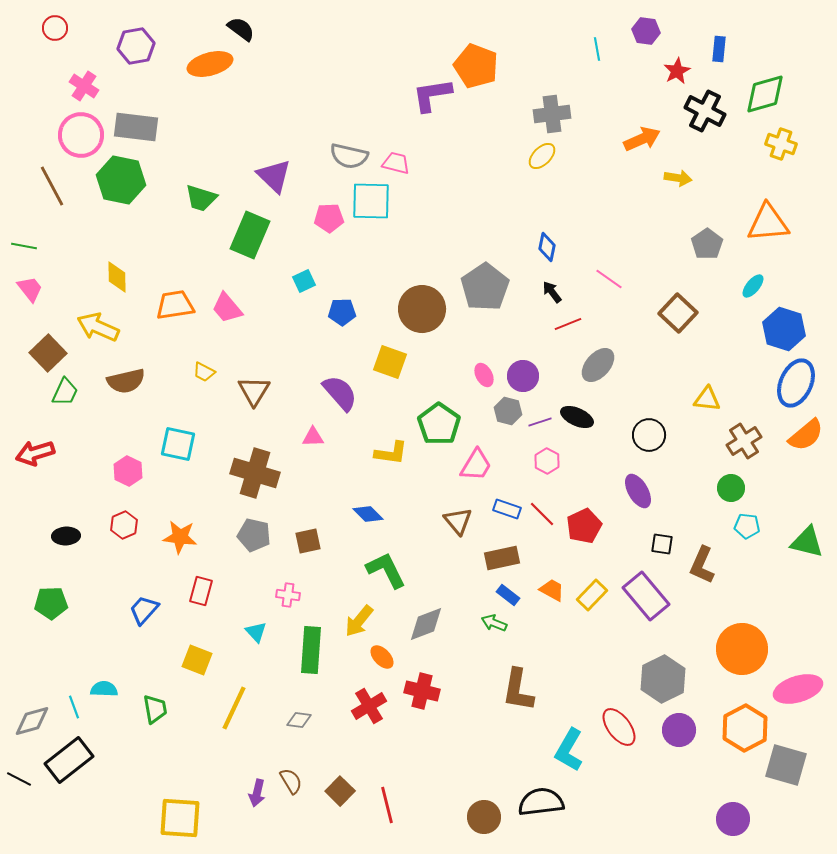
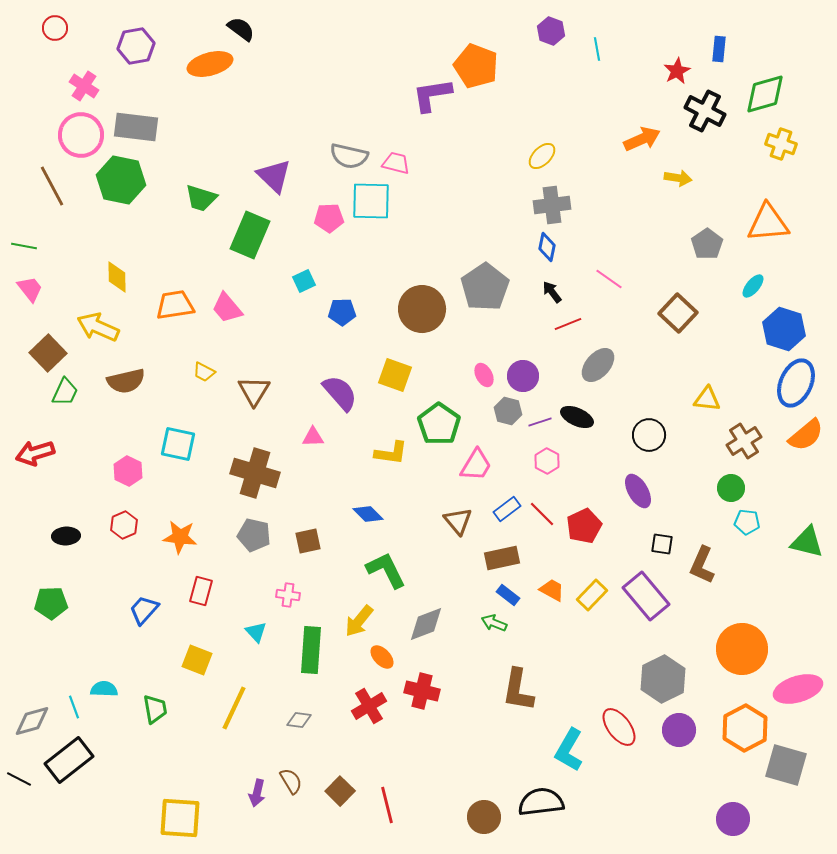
purple hexagon at (646, 31): moved 95 px left; rotated 12 degrees clockwise
gray cross at (552, 114): moved 91 px down
yellow square at (390, 362): moved 5 px right, 13 px down
blue rectangle at (507, 509): rotated 56 degrees counterclockwise
cyan pentagon at (747, 526): moved 4 px up
